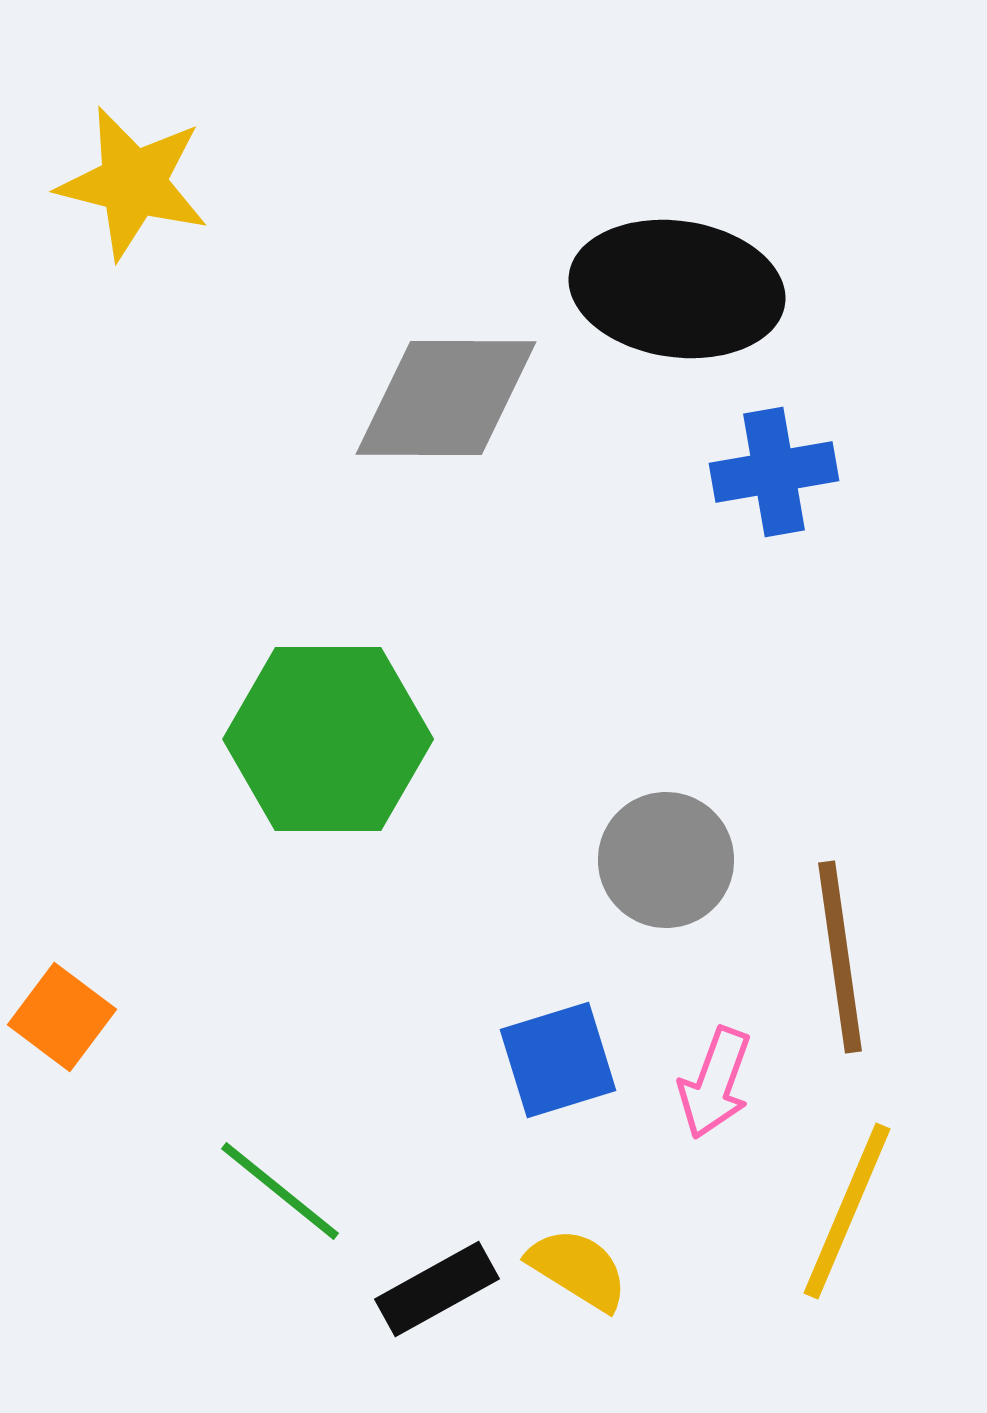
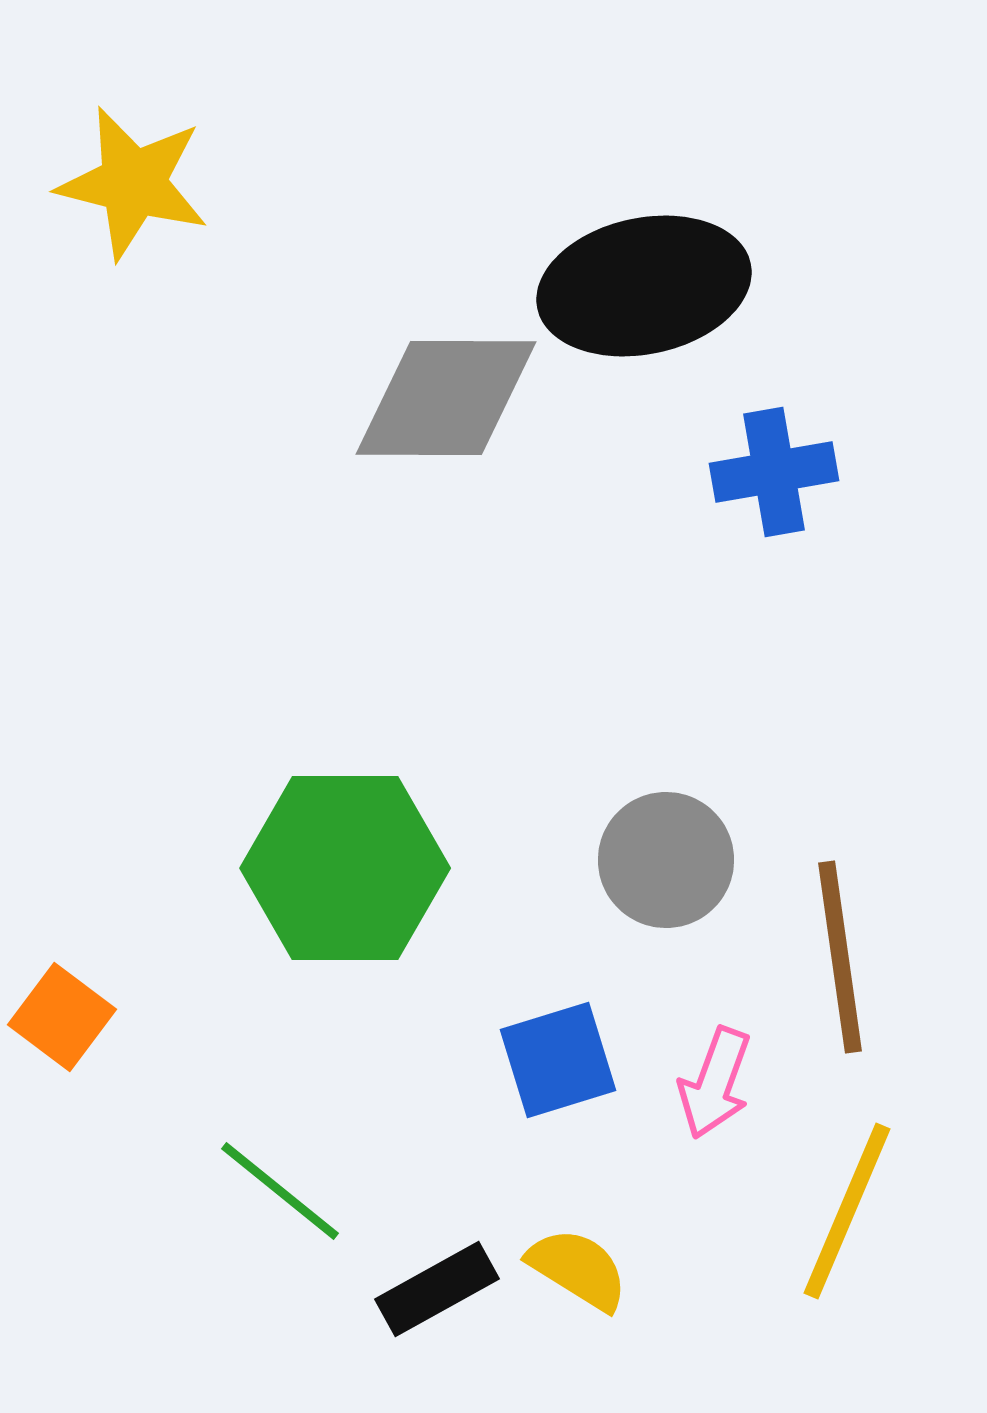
black ellipse: moved 33 px left, 3 px up; rotated 20 degrees counterclockwise
green hexagon: moved 17 px right, 129 px down
